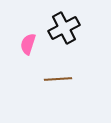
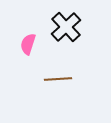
black cross: moved 2 px right, 1 px up; rotated 16 degrees counterclockwise
